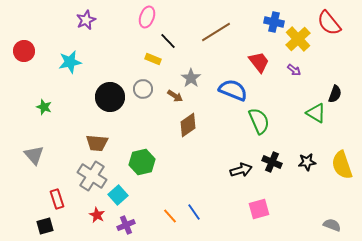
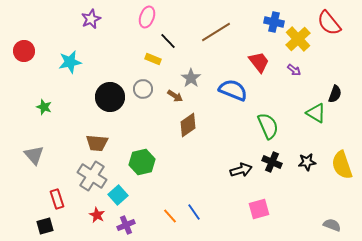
purple star: moved 5 px right, 1 px up
green semicircle: moved 9 px right, 5 px down
